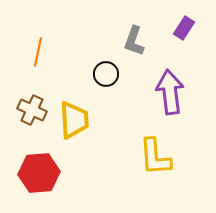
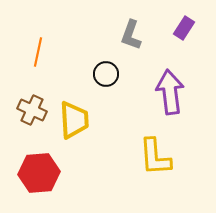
gray L-shape: moved 3 px left, 6 px up
